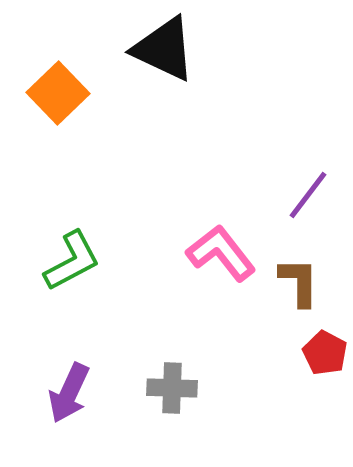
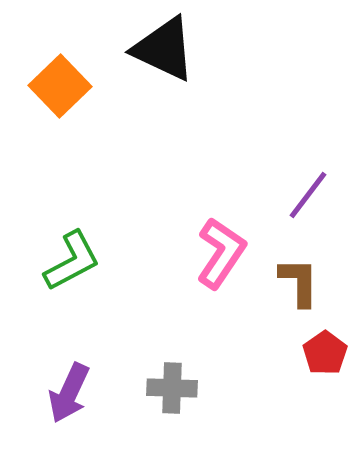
orange square: moved 2 px right, 7 px up
pink L-shape: rotated 72 degrees clockwise
red pentagon: rotated 9 degrees clockwise
